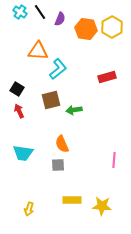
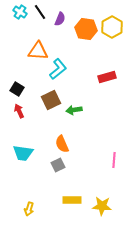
brown square: rotated 12 degrees counterclockwise
gray square: rotated 24 degrees counterclockwise
